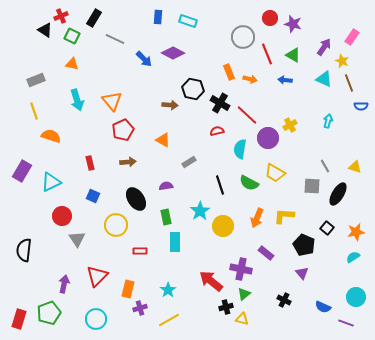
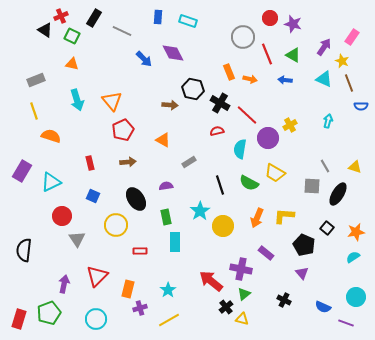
gray line at (115, 39): moved 7 px right, 8 px up
purple diamond at (173, 53): rotated 35 degrees clockwise
black cross at (226, 307): rotated 24 degrees counterclockwise
